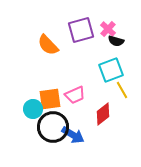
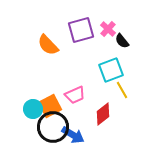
black semicircle: moved 6 px right; rotated 35 degrees clockwise
orange square: moved 7 px down; rotated 20 degrees counterclockwise
